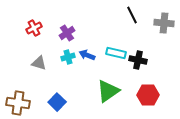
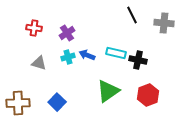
red cross: rotated 35 degrees clockwise
red hexagon: rotated 20 degrees counterclockwise
brown cross: rotated 10 degrees counterclockwise
